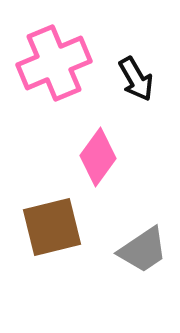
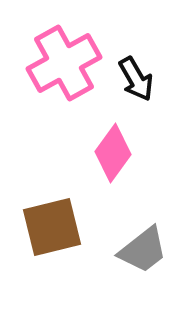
pink cross: moved 10 px right; rotated 6 degrees counterclockwise
pink diamond: moved 15 px right, 4 px up
gray trapezoid: rotated 4 degrees counterclockwise
